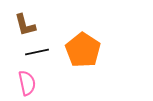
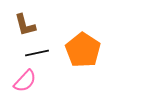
black line: moved 1 px down
pink semicircle: moved 2 px left, 2 px up; rotated 55 degrees clockwise
